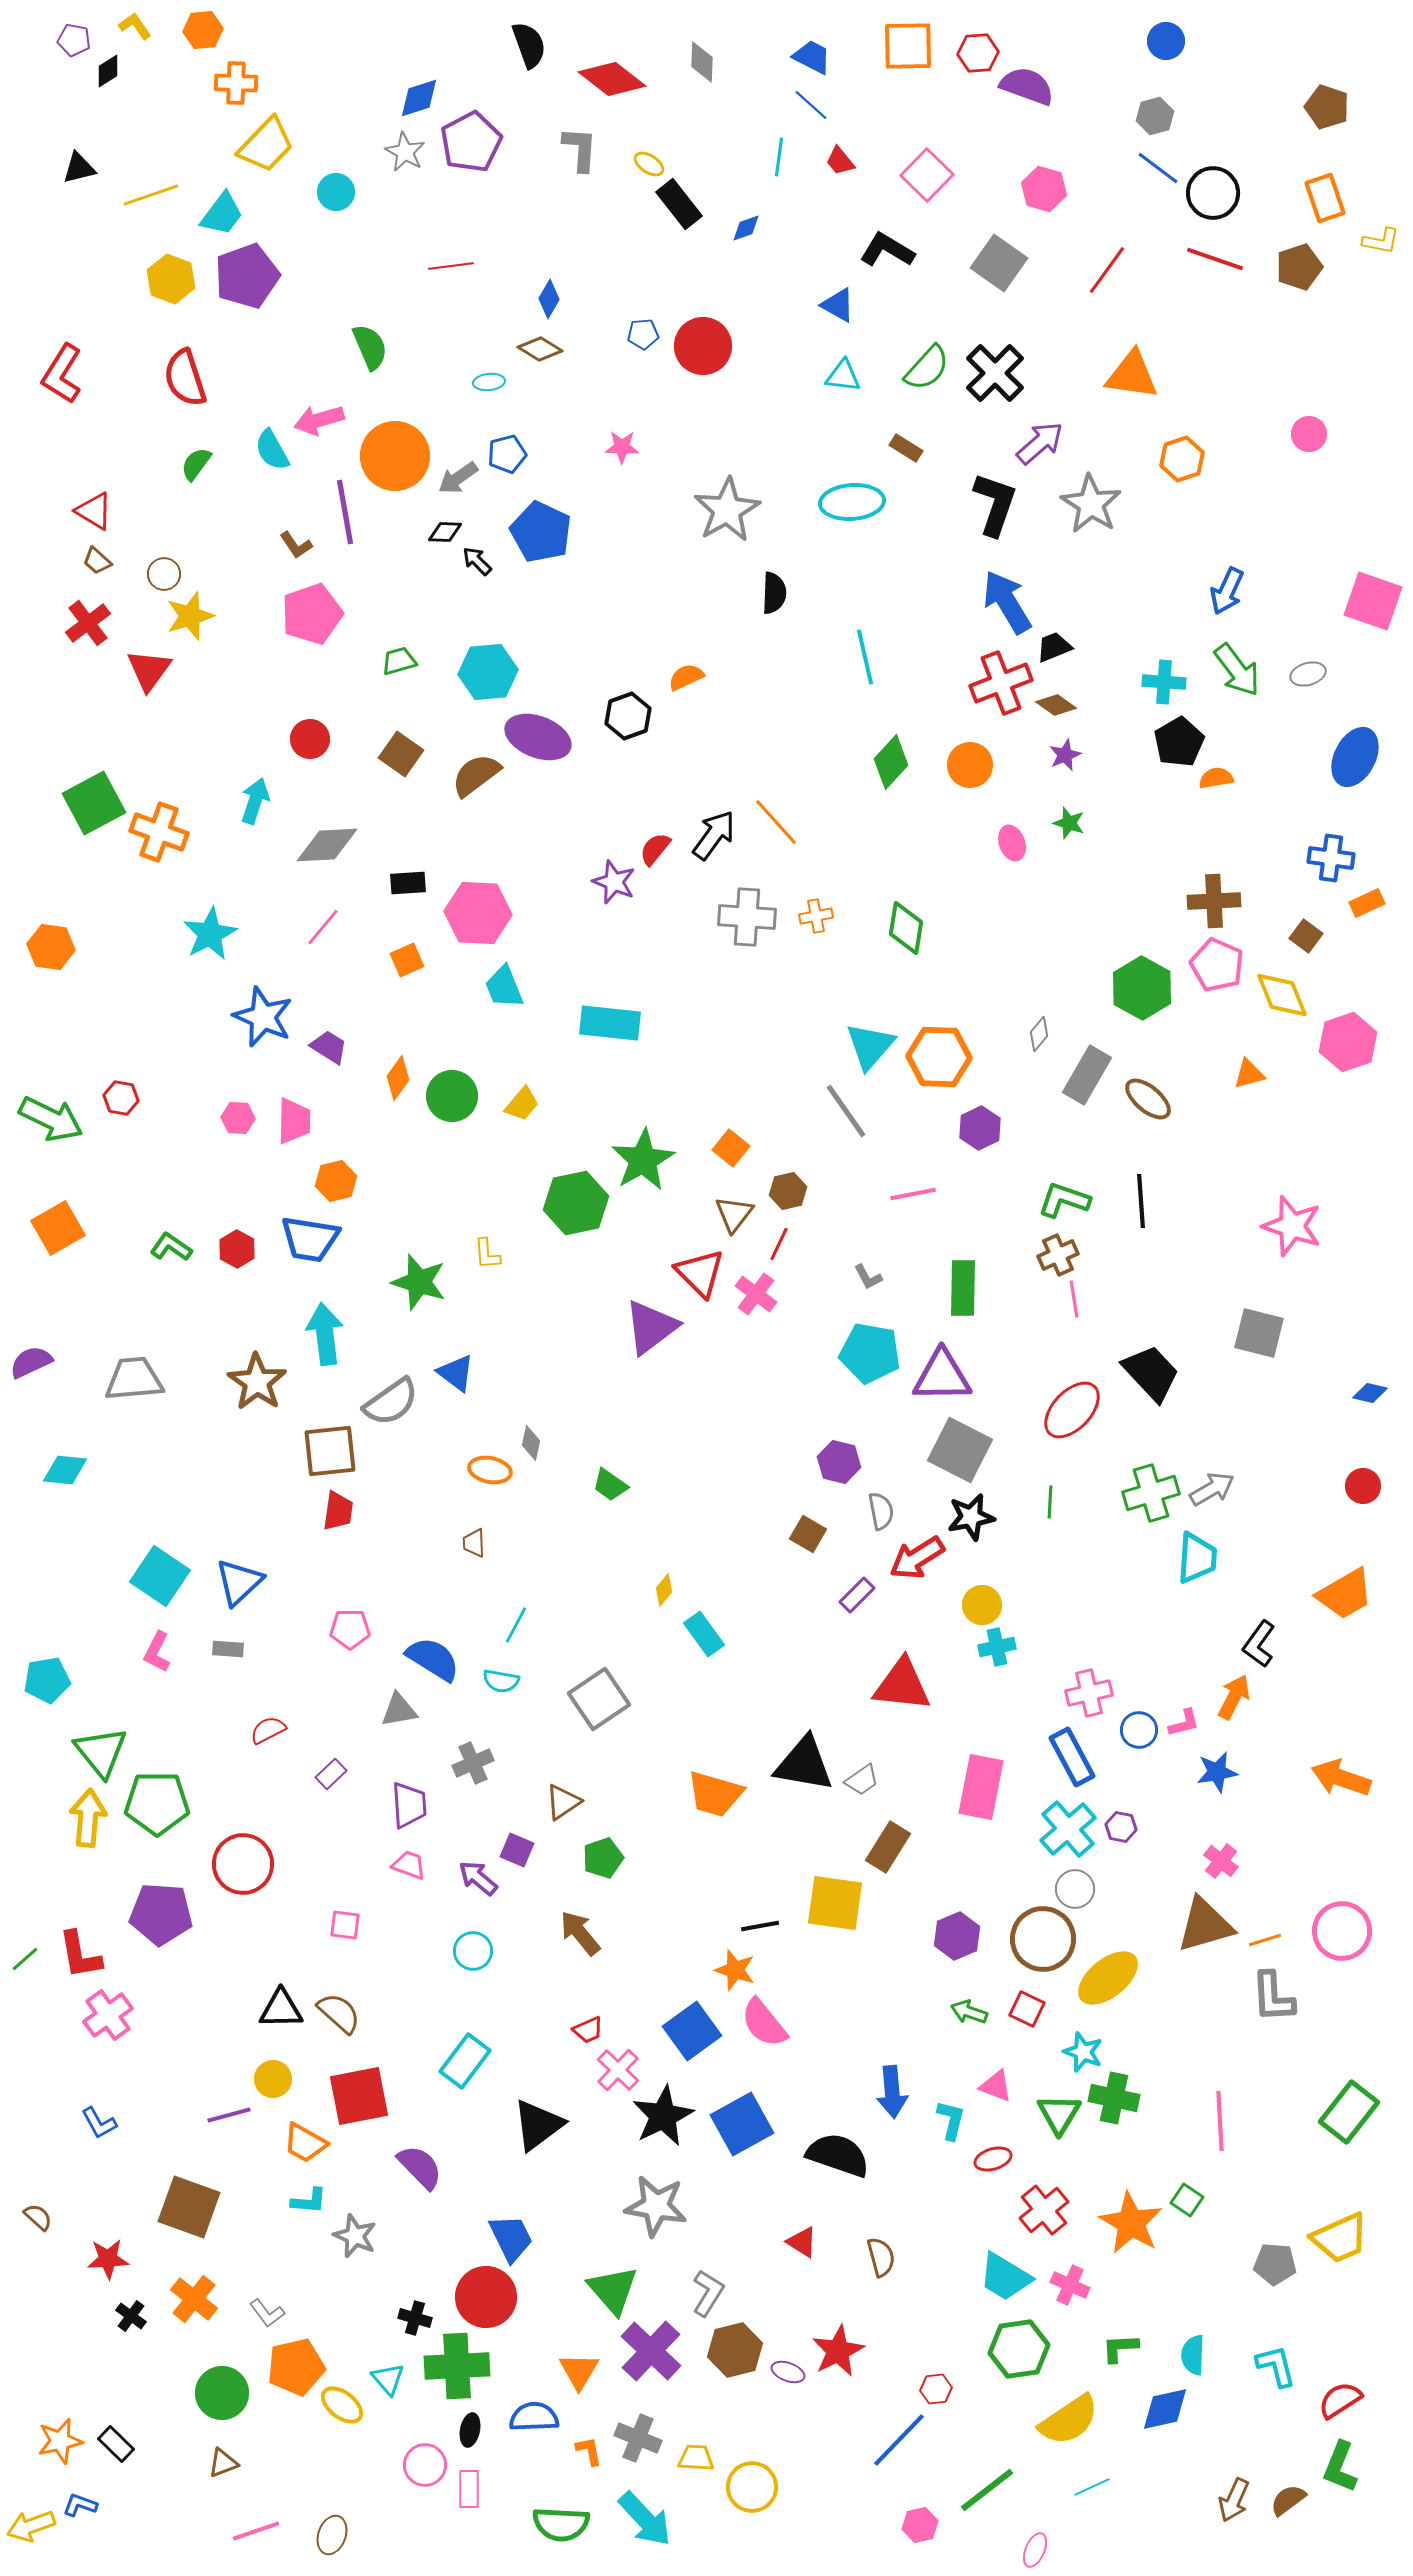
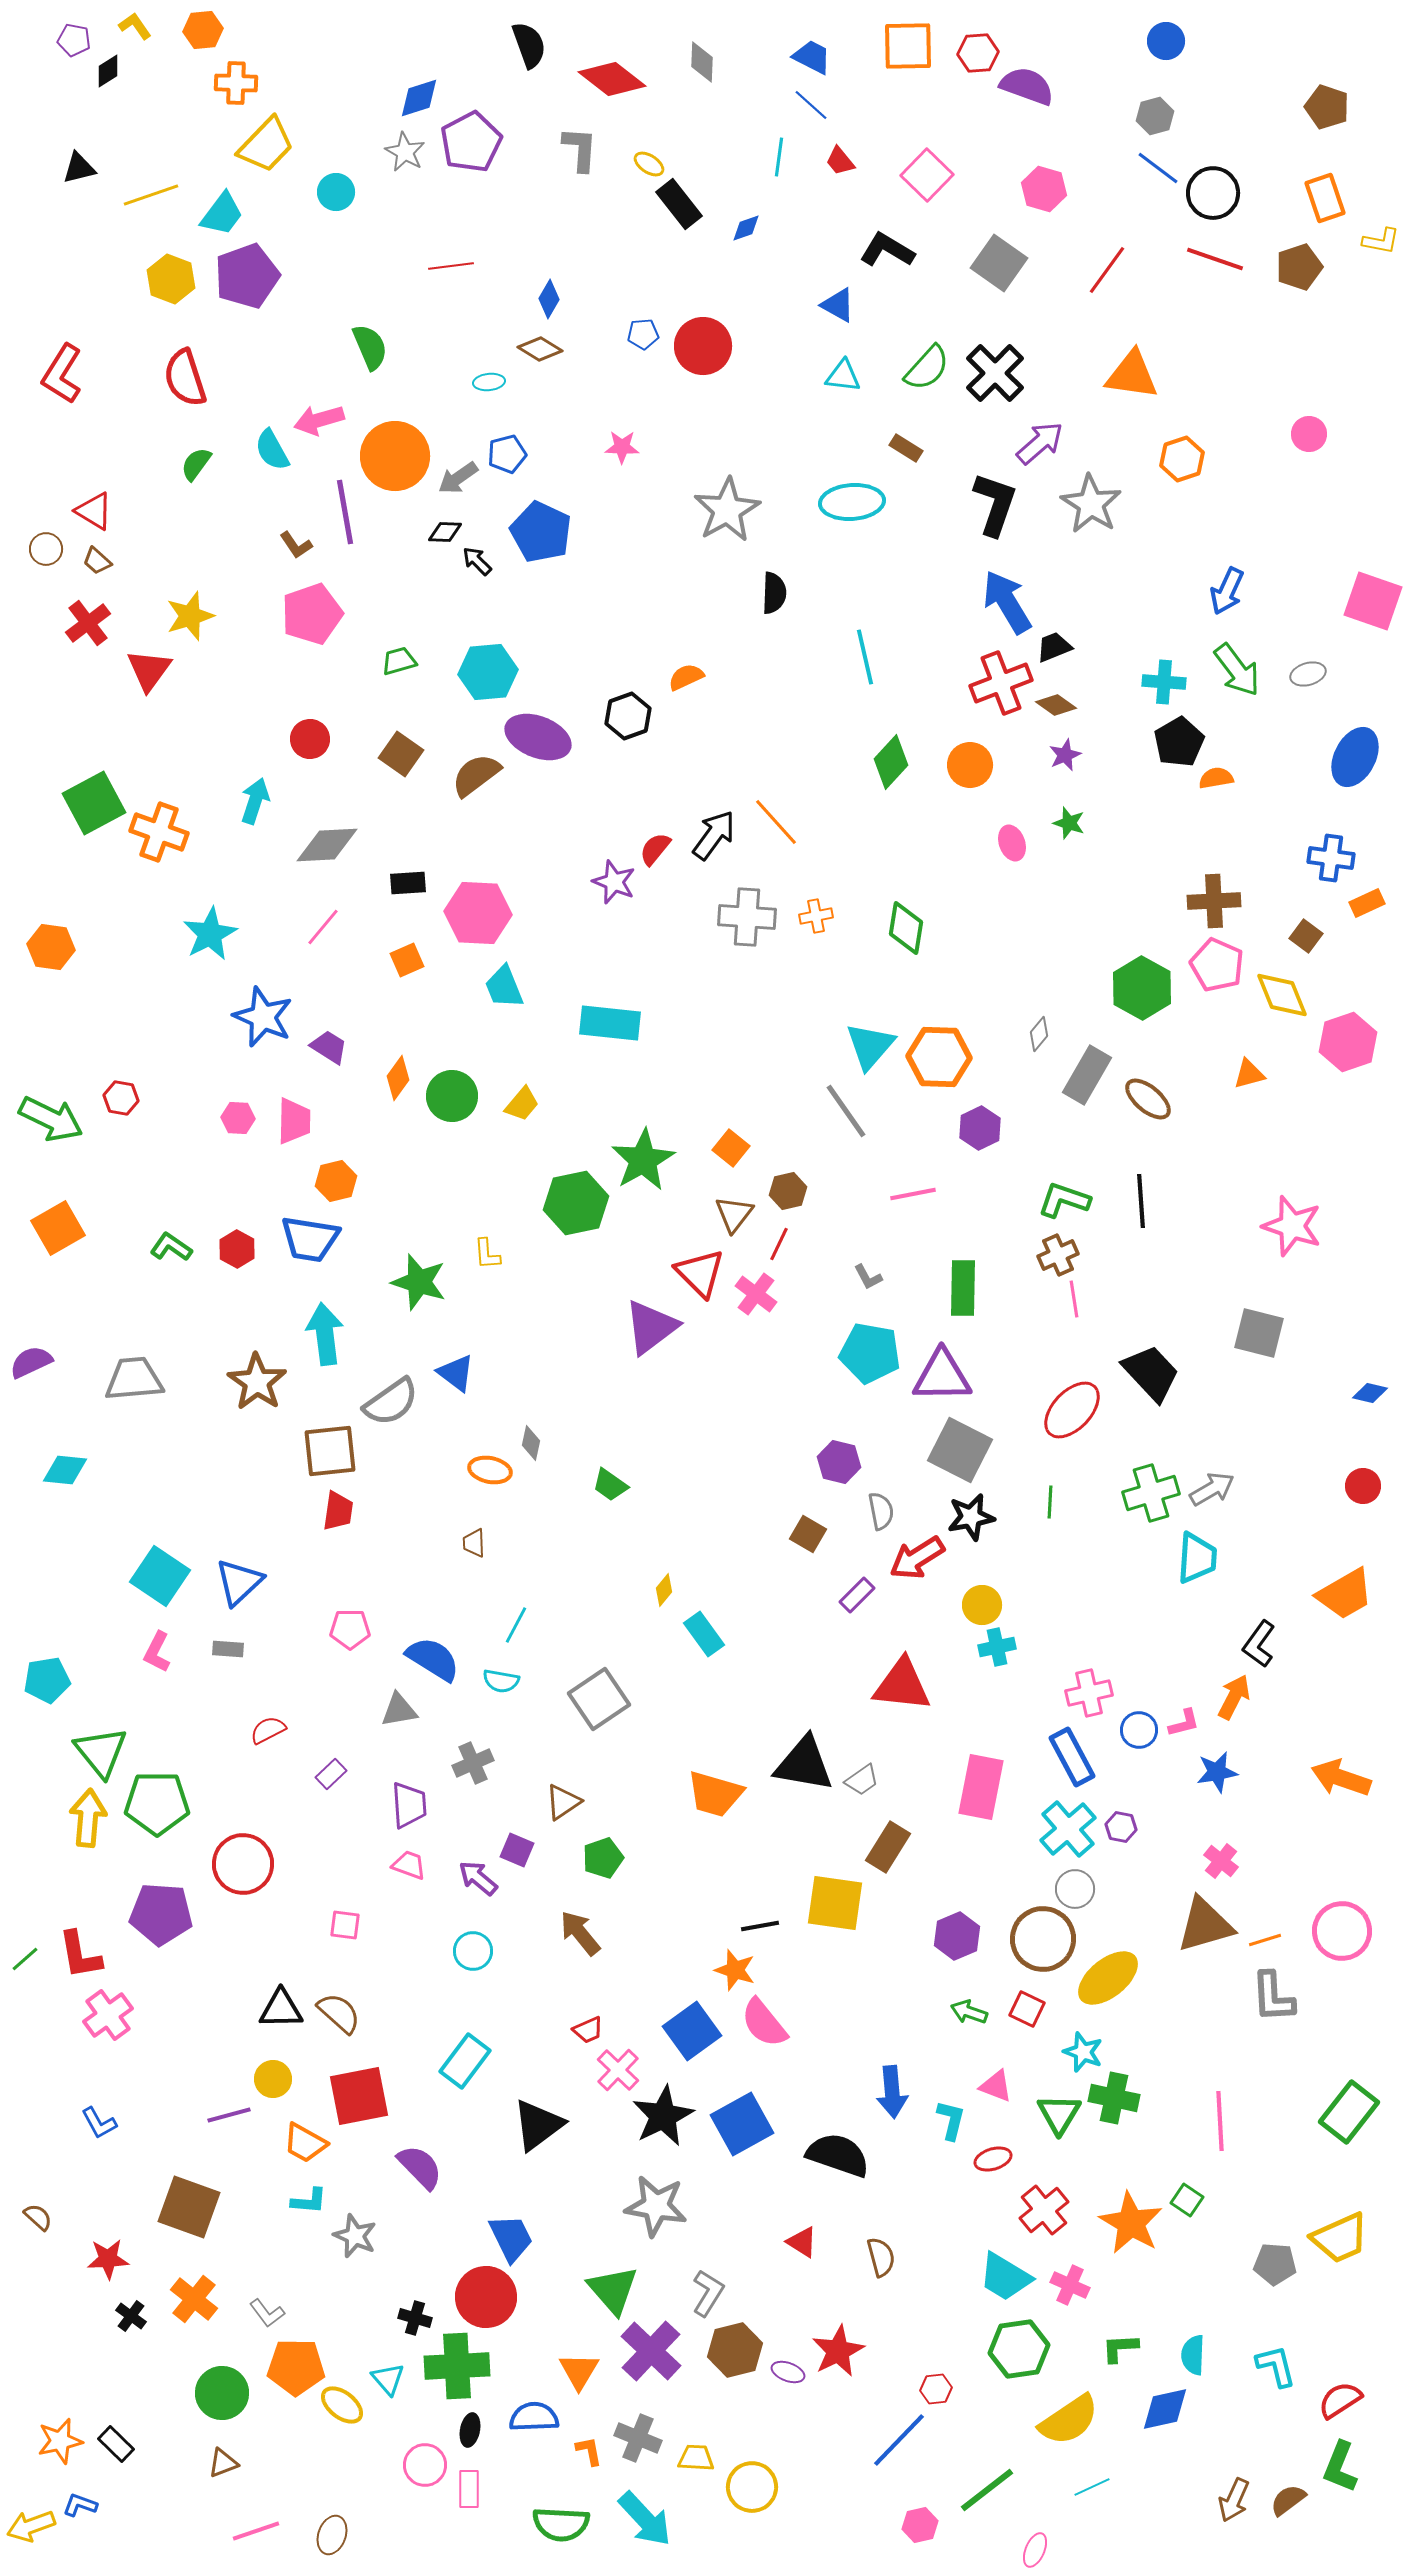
brown circle at (164, 574): moved 118 px left, 25 px up
orange pentagon at (296, 2367): rotated 14 degrees clockwise
